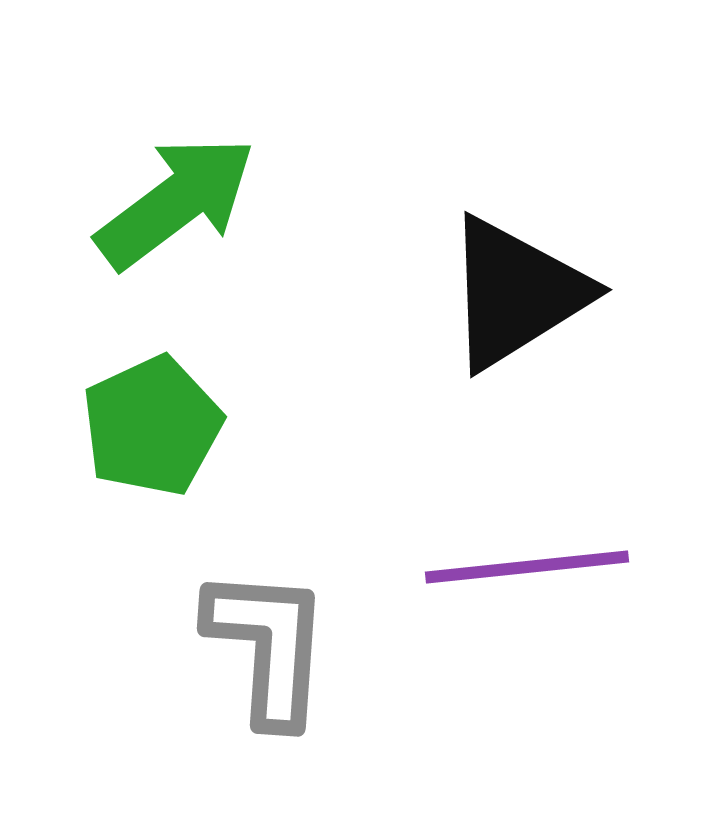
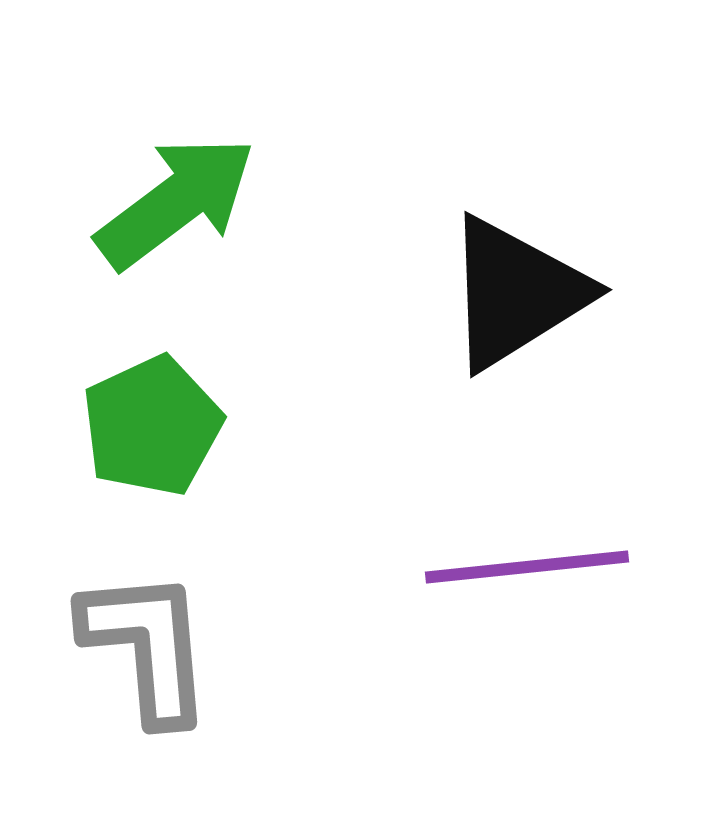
gray L-shape: moved 121 px left; rotated 9 degrees counterclockwise
